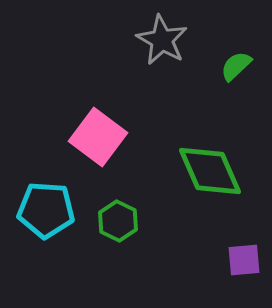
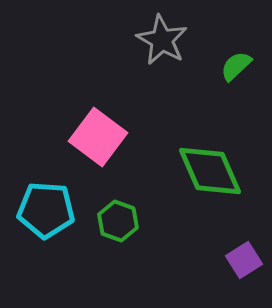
green hexagon: rotated 6 degrees counterclockwise
purple square: rotated 27 degrees counterclockwise
